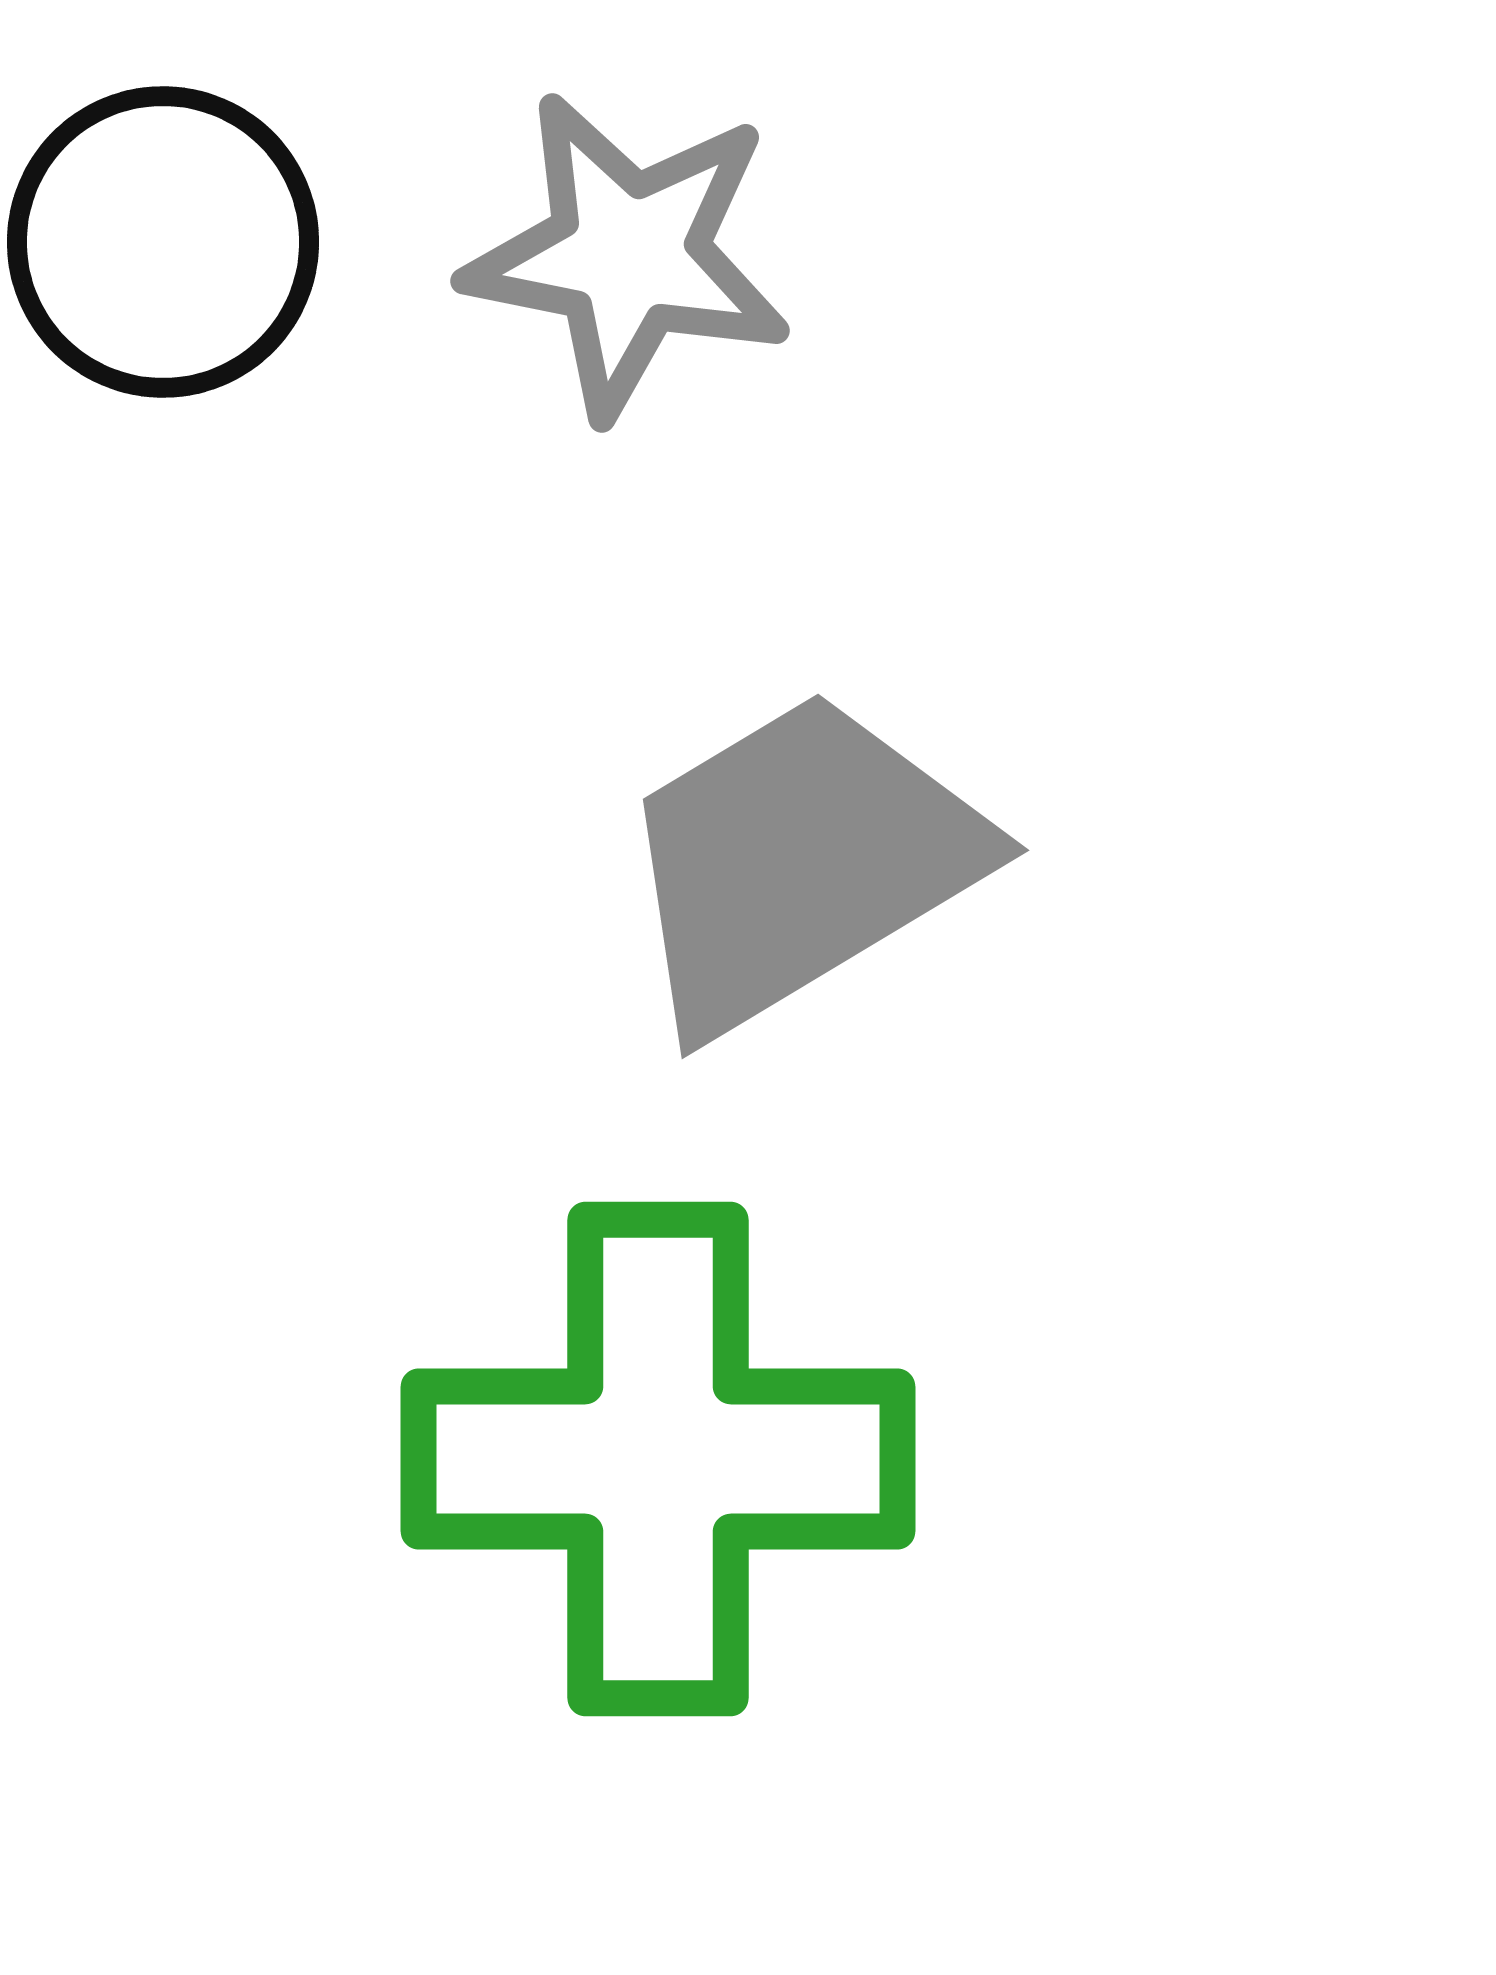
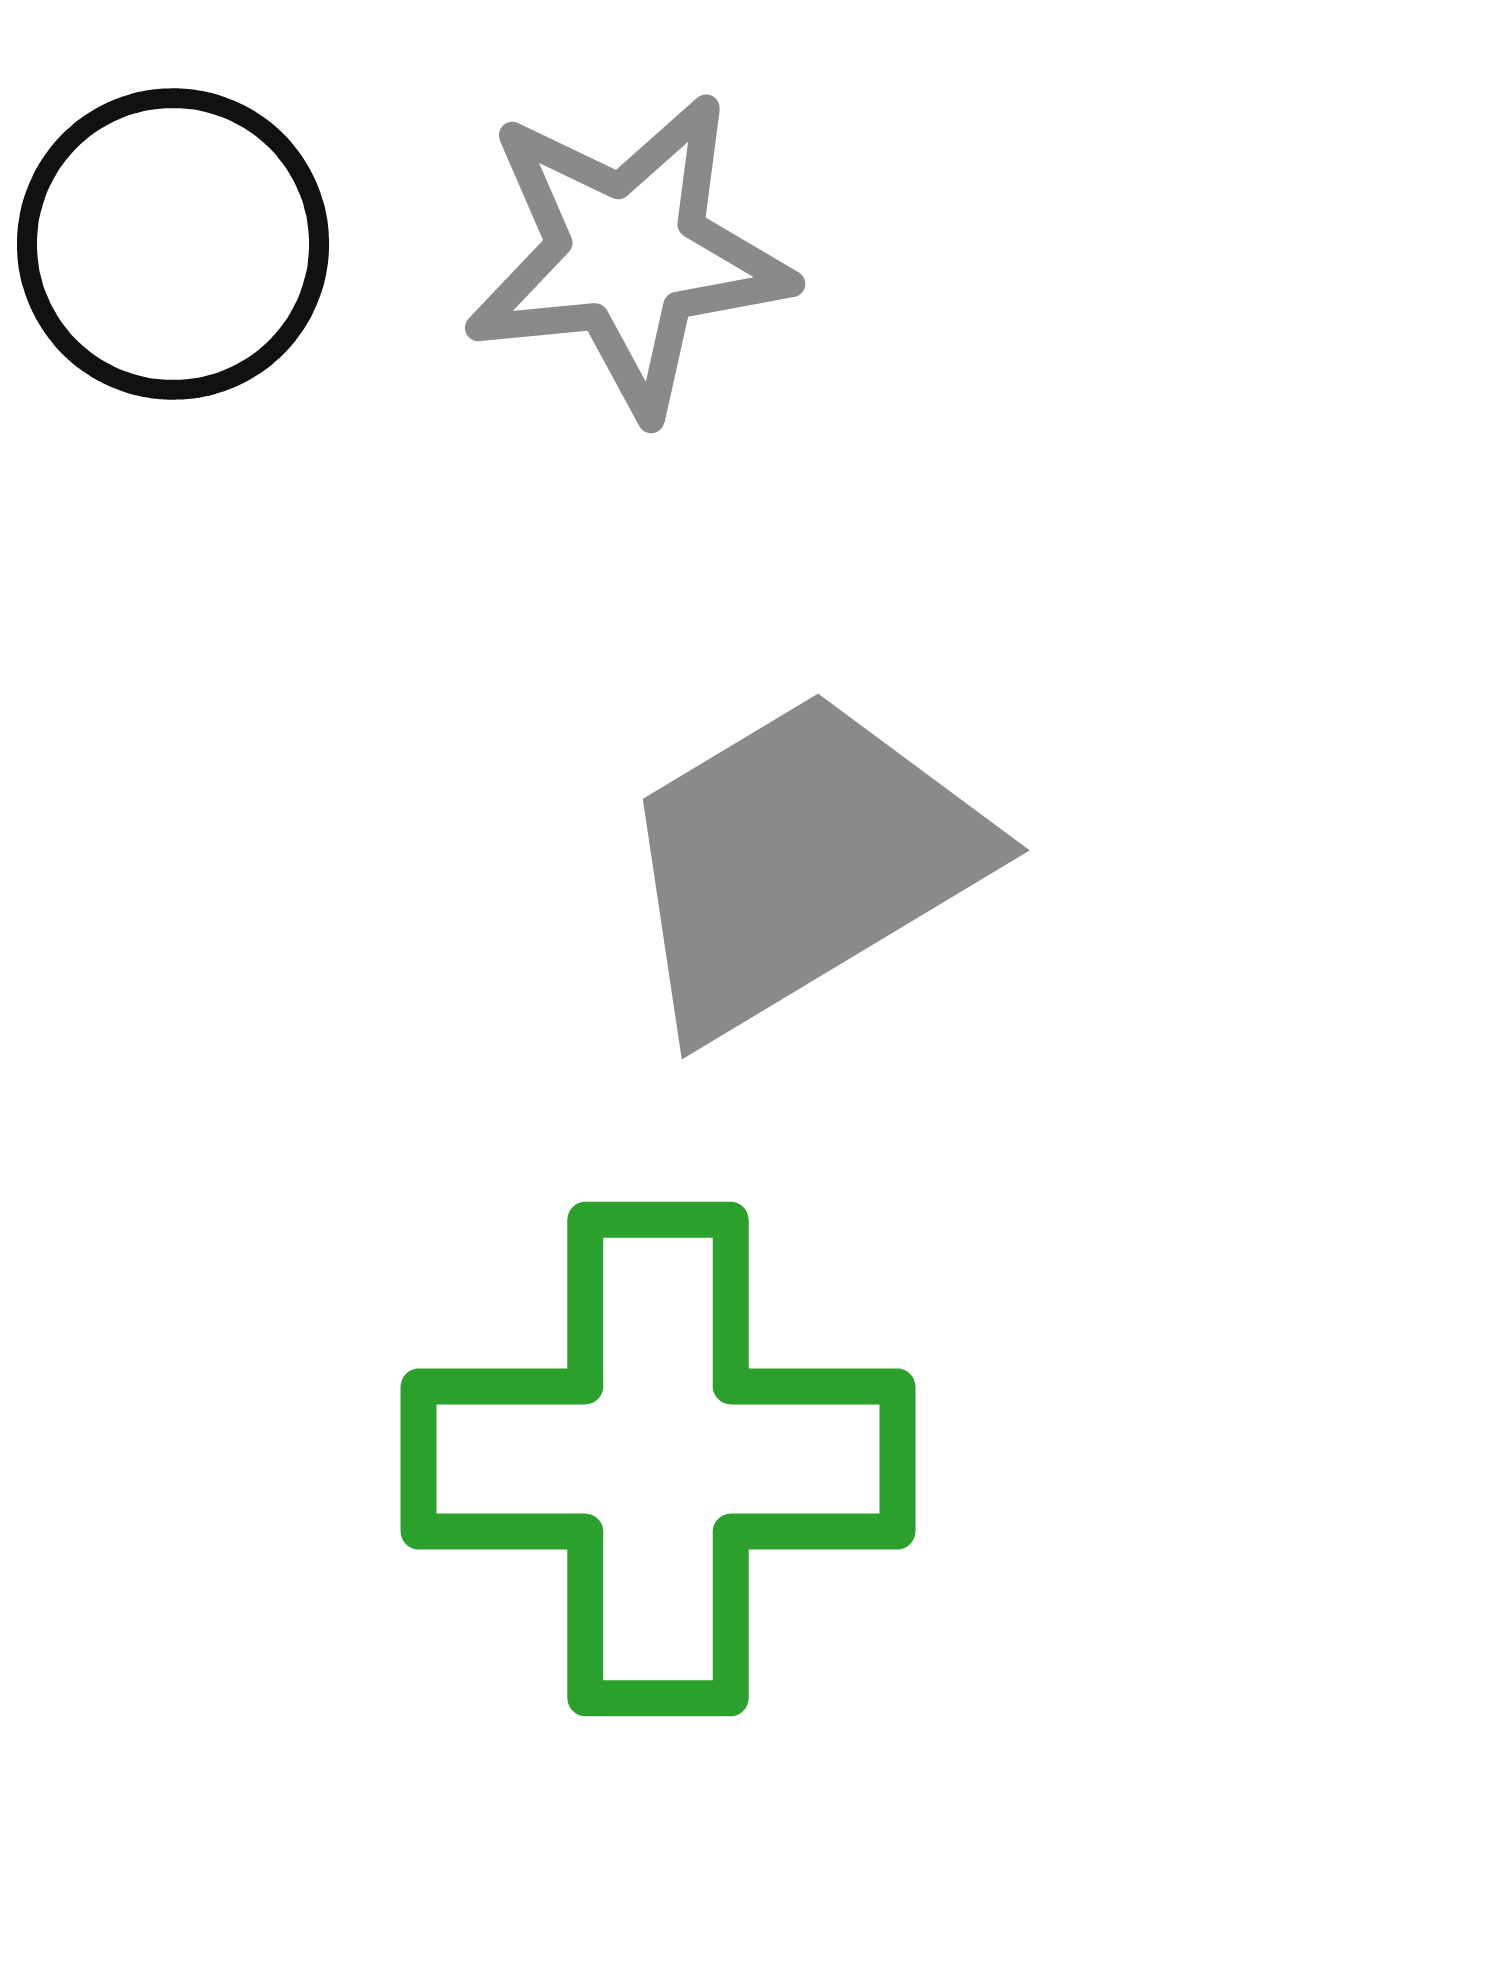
black circle: moved 10 px right, 2 px down
gray star: rotated 17 degrees counterclockwise
